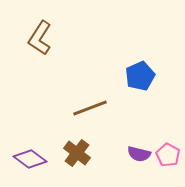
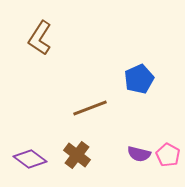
blue pentagon: moved 1 px left, 3 px down
brown cross: moved 2 px down
